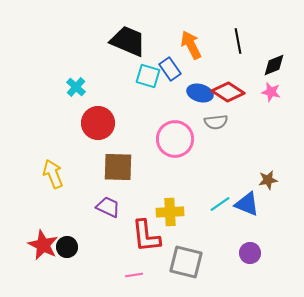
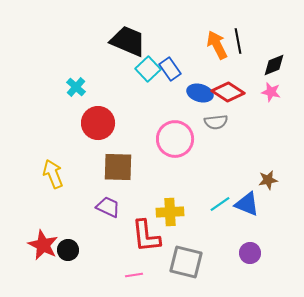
orange arrow: moved 26 px right
cyan square: moved 7 px up; rotated 30 degrees clockwise
black circle: moved 1 px right, 3 px down
